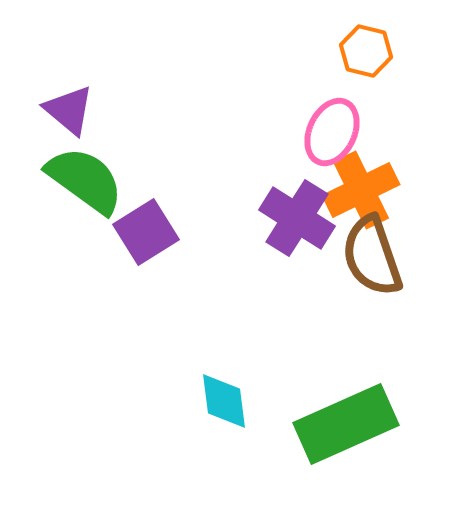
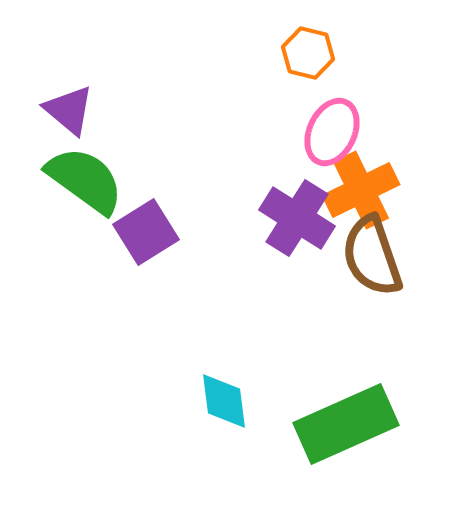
orange hexagon: moved 58 px left, 2 px down
